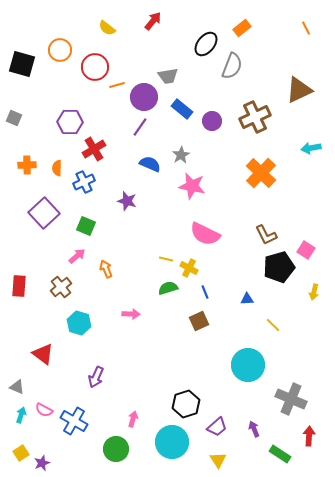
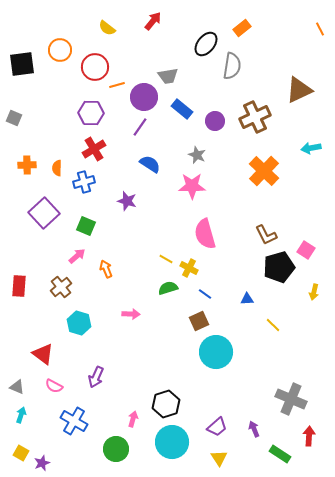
orange line at (306, 28): moved 14 px right, 1 px down
black square at (22, 64): rotated 24 degrees counterclockwise
gray semicircle at (232, 66): rotated 12 degrees counterclockwise
purple circle at (212, 121): moved 3 px right
purple hexagon at (70, 122): moved 21 px right, 9 px up
gray star at (181, 155): moved 16 px right; rotated 18 degrees counterclockwise
blue semicircle at (150, 164): rotated 10 degrees clockwise
orange cross at (261, 173): moved 3 px right, 2 px up
blue cross at (84, 182): rotated 10 degrees clockwise
pink star at (192, 186): rotated 12 degrees counterclockwise
pink semicircle at (205, 234): rotated 48 degrees clockwise
yellow line at (166, 259): rotated 16 degrees clockwise
blue line at (205, 292): moved 2 px down; rotated 32 degrees counterclockwise
cyan circle at (248, 365): moved 32 px left, 13 px up
black hexagon at (186, 404): moved 20 px left
pink semicircle at (44, 410): moved 10 px right, 24 px up
yellow square at (21, 453): rotated 28 degrees counterclockwise
yellow triangle at (218, 460): moved 1 px right, 2 px up
